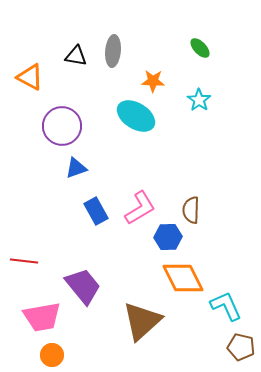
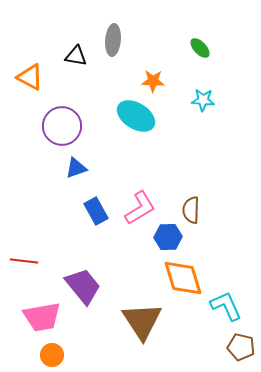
gray ellipse: moved 11 px up
cyan star: moved 4 px right; rotated 30 degrees counterclockwise
orange diamond: rotated 9 degrees clockwise
brown triangle: rotated 21 degrees counterclockwise
